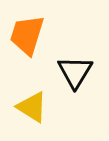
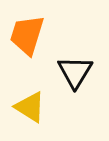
yellow triangle: moved 2 px left
